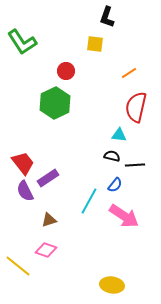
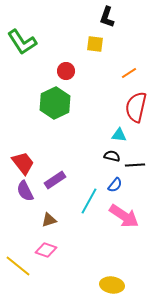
purple rectangle: moved 7 px right, 2 px down
